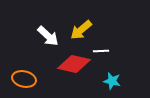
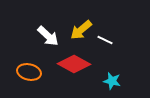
white line: moved 4 px right, 11 px up; rotated 28 degrees clockwise
red diamond: rotated 16 degrees clockwise
orange ellipse: moved 5 px right, 7 px up
